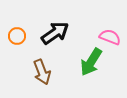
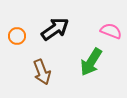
black arrow: moved 4 px up
pink semicircle: moved 1 px right, 6 px up
